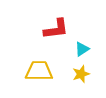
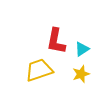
red L-shape: moved 12 px down; rotated 108 degrees clockwise
yellow trapezoid: moved 1 px up; rotated 20 degrees counterclockwise
